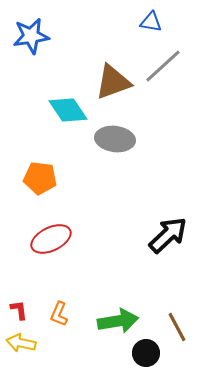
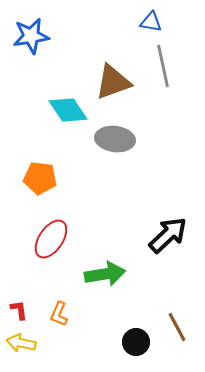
gray line: rotated 60 degrees counterclockwise
red ellipse: rotated 30 degrees counterclockwise
green arrow: moved 13 px left, 47 px up
black circle: moved 10 px left, 11 px up
